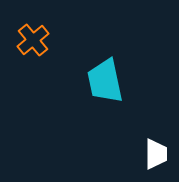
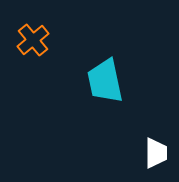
white trapezoid: moved 1 px up
